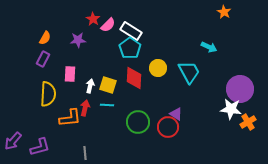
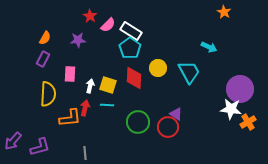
red star: moved 3 px left, 3 px up
